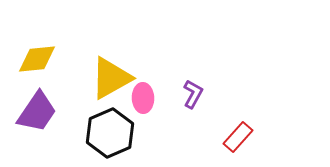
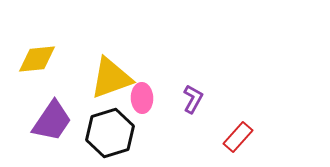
yellow triangle: rotated 9 degrees clockwise
purple L-shape: moved 5 px down
pink ellipse: moved 1 px left
purple trapezoid: moved 15 px right, 9 px down
black hexagon: rotated 6 degrees clockwise
